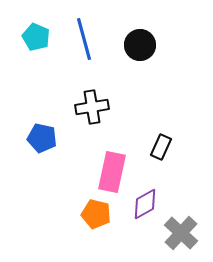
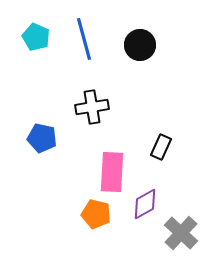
pink rectangle: rotated 9 degrees counterclockwise
